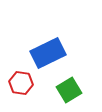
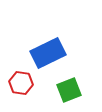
green square: rotated 10 degrees clockwise
